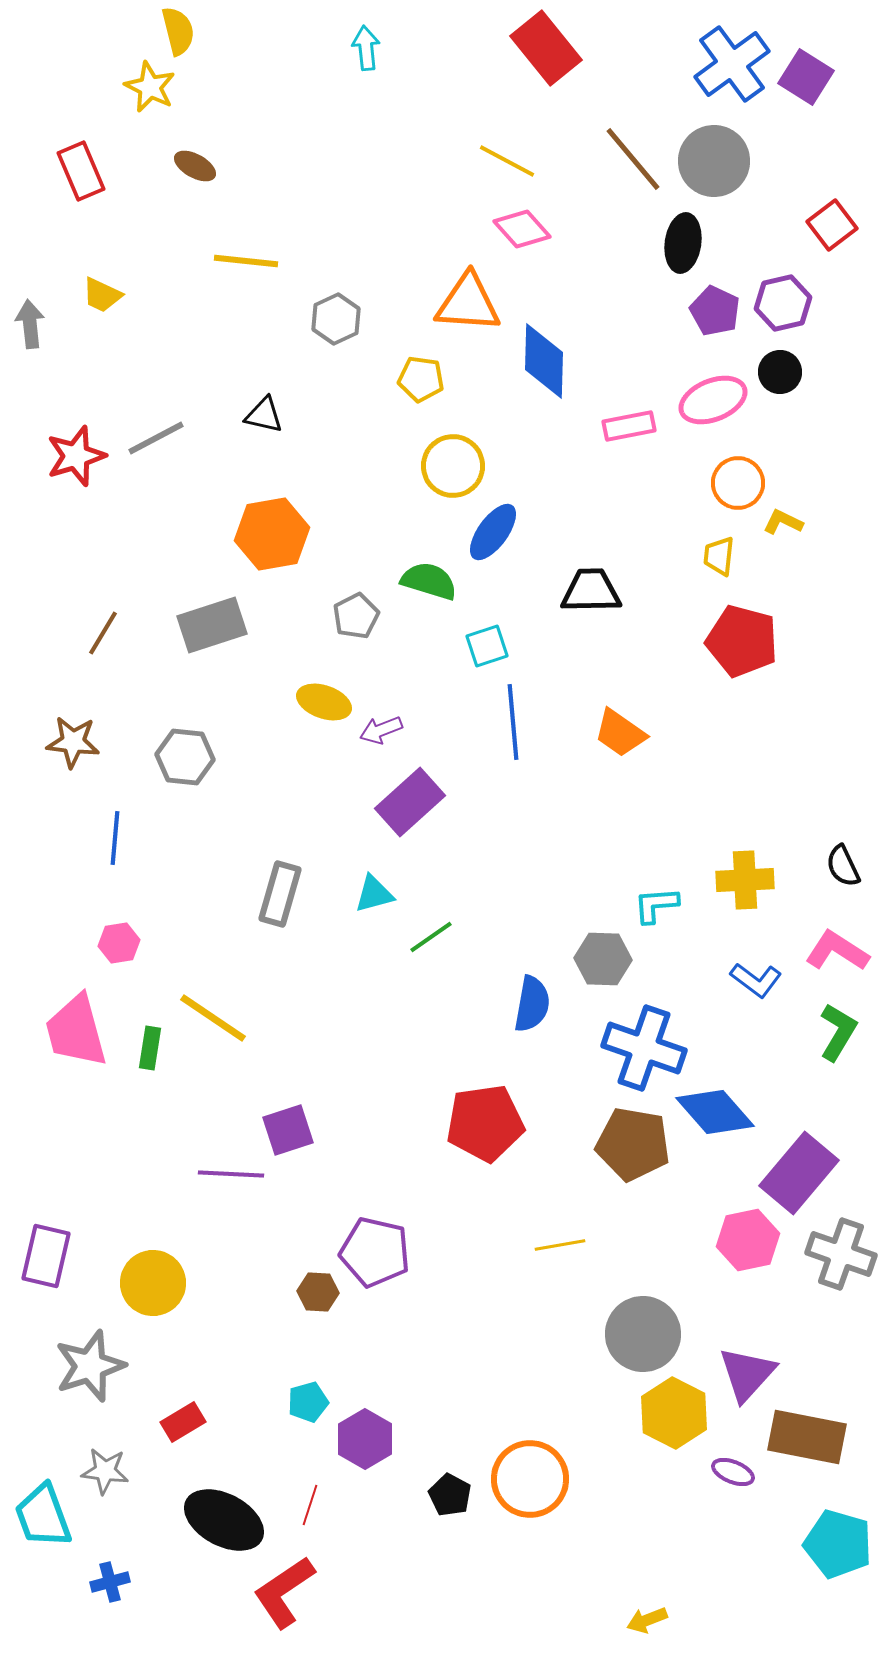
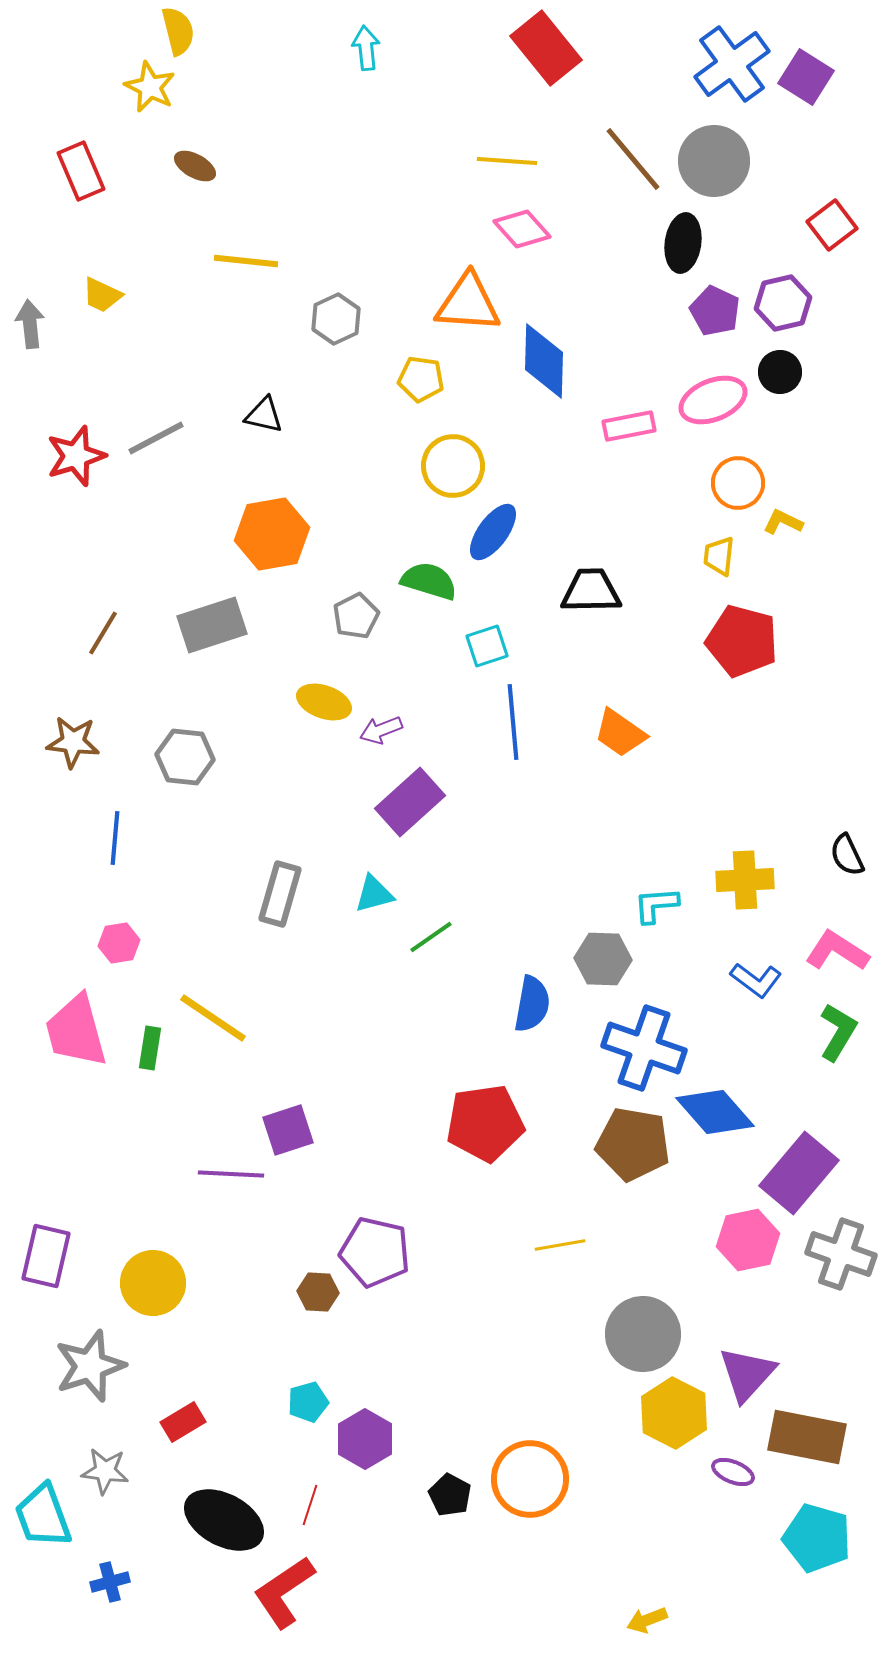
yellow line at (507, 161): rotated 24 degrees counterclockwise
black semicircle at (843, 866): moved 4 px right, 11 px up
cyan pentagon at (838, 1544): moved 21 px left, 6 px up
